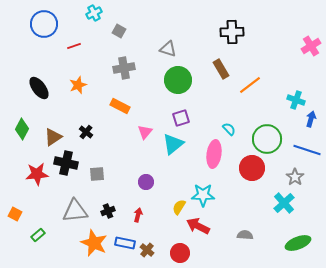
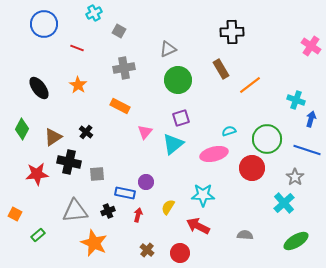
red line at (74, 46): moved 3 px right, 2 px down; rotated 40 degrees clockwise
pink cross at (311, 46): rotated 24 degrees counterclockwise
gray triangle at (168, 49): rotated 42 degrees counterclockwise
orange star at (78, 85): rotated 18 degrees counterclockwise
cyan semicircle at (229, 129): moved 2 px down; rotated 64 degrees counterclockwise
pink ellipse at (214, 154): rotated 68 degrees clockwise
black cross at (66, 163): moved 3 px right, 1 px up
yellow semicircle at (179, 207): moved 11 px left
blue rectangle at (125, 243): moved 50 px up
green ellipse at (298, 243): moved 2 px left, 2 px up; rotated 10 degrees counterclockwise
